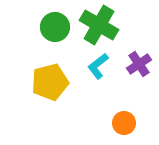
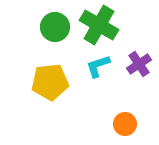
cyan L-shape: rotated 20 degrees clockwise
yellow pentagon: rotated 9 degrees clockwise
orange circle: moved 1 px right, 1 px down
